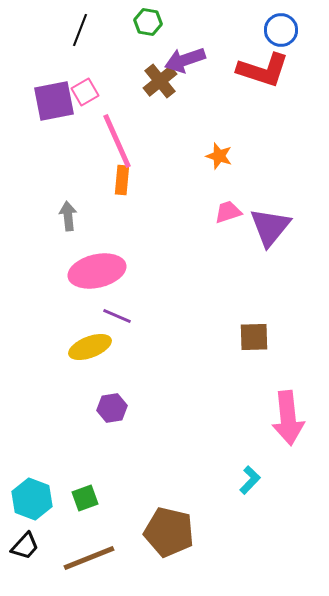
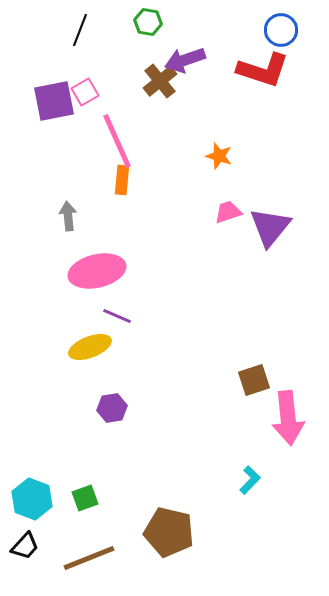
brown square: moved 43 px down; rotated 16 degrees counterclockwise
